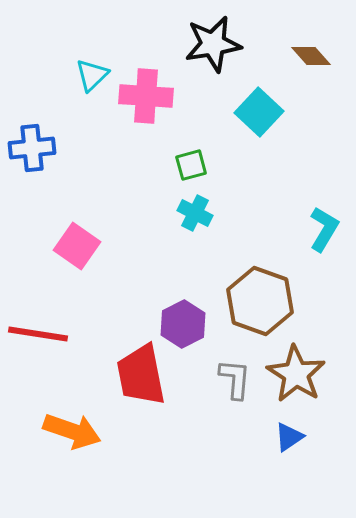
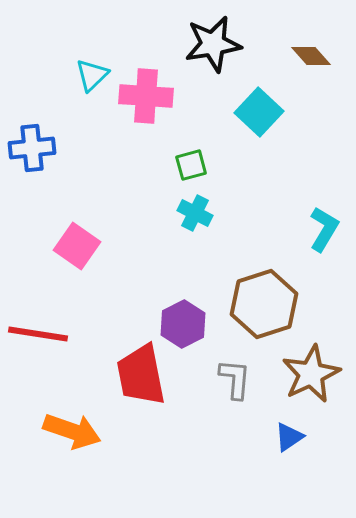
brown hexagon: moved 4 px right, 3 px down; rotated 22 degrees clockwise
brown star: moved 15 px right; rotated 14 degrees clockwise
